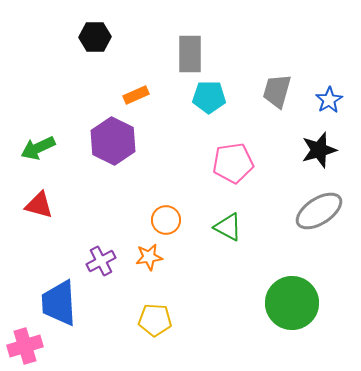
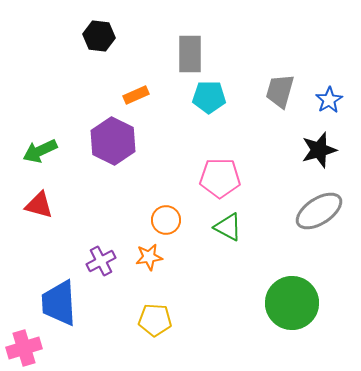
black hexagon: moved 4 px right, 1 px up; rotated 8 degrees clockwise
gray trapezoid: moved 3 px right
green arrow: moved 2 px right, 3 px down
pink pentagon: moved 13 px left, 15 px down; rotated 9 degrees clockwise
pink cross: moved 1 px left, 2 px down
